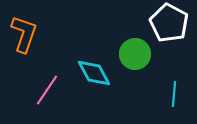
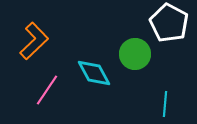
orange L-shape: moved 10 px right, 7 px down; rotated 27 degrees clockwise
cyan line: moved 9 px left, 10 px down
